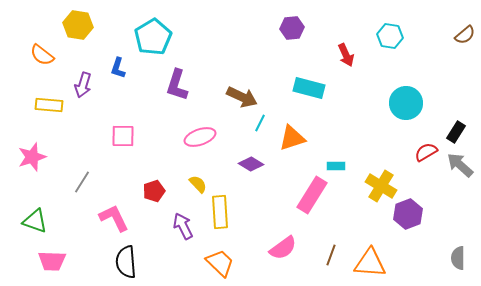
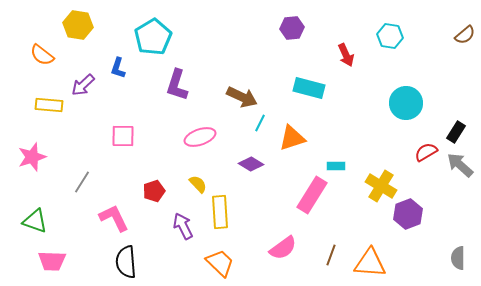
purple arrow at (83, 85): rotated 30 degrees clockwise
